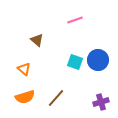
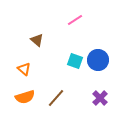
pink line: rotated 14 degrees counterclockwise
cyan square: moved 1 px up
purple cross: moved 1 px left, 4 px up; rotated 28 degrees counterclockwise
